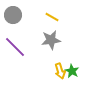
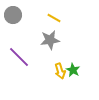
yellow line: moved 2 px right, 1 px down
gray star: moved 1 px left
purple line: moved 4 px right, 10 px down
green star: moved 1 px right, 1 px up
